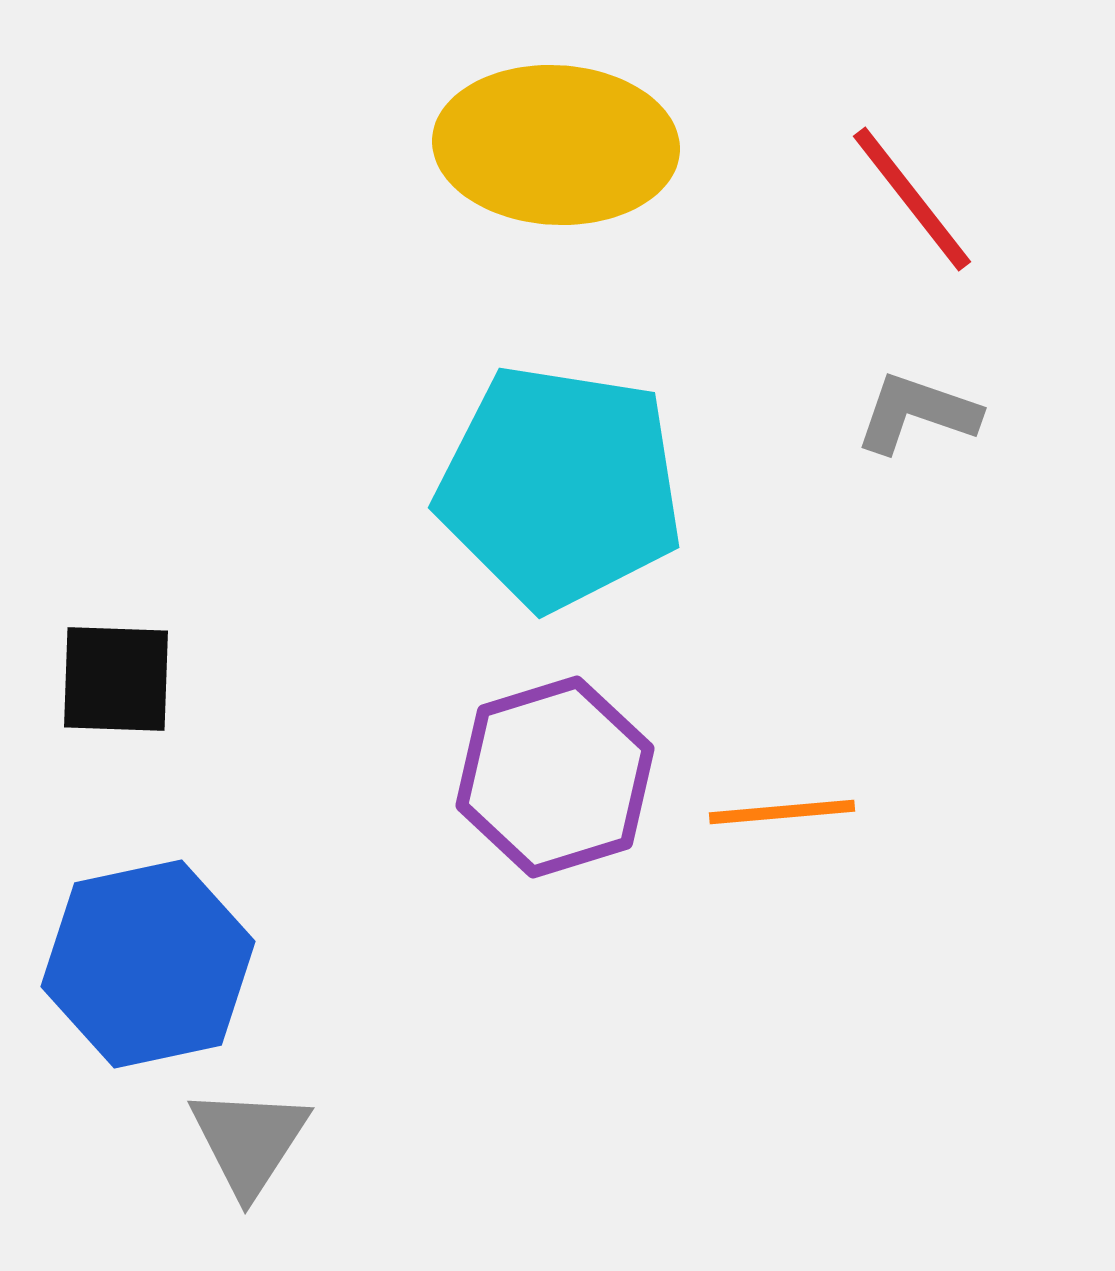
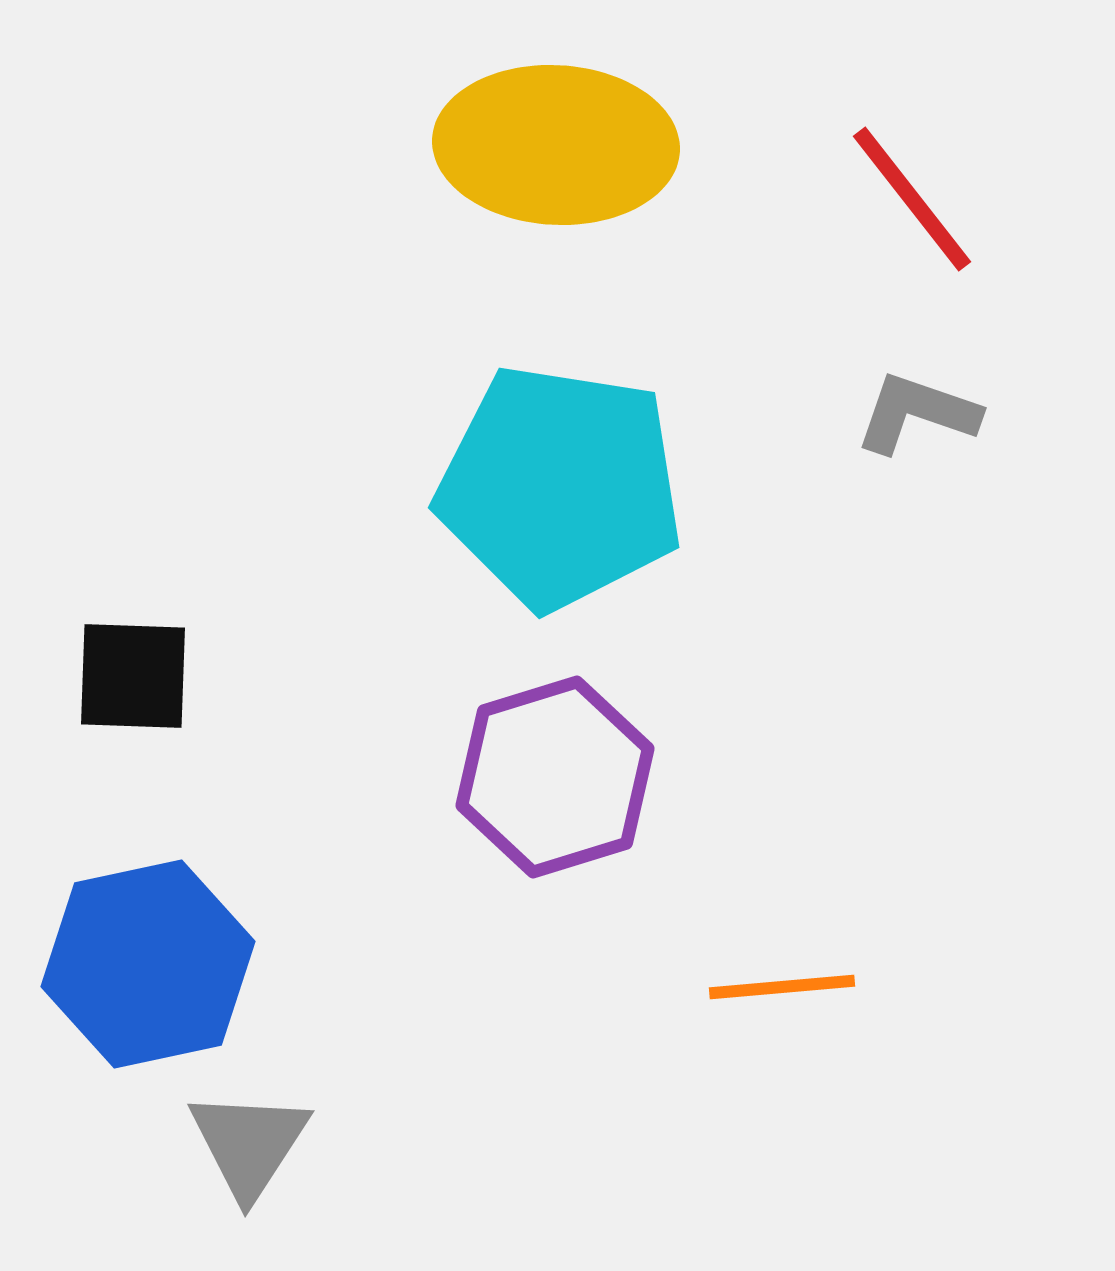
black square: moved 17 px right, 3 px up
orange line: moved 175 px down
gray triangle: moved 3 px down
